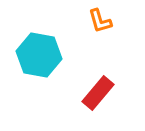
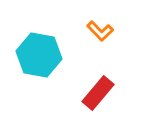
orange L-shape: moved 10 px down; rotated 28 degrees counterclockwise
